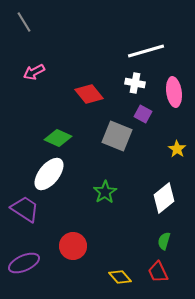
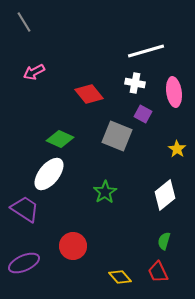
green diamond: moved 2 px right, 1 px down
white diamond: moved 1 px right, 3 px up
